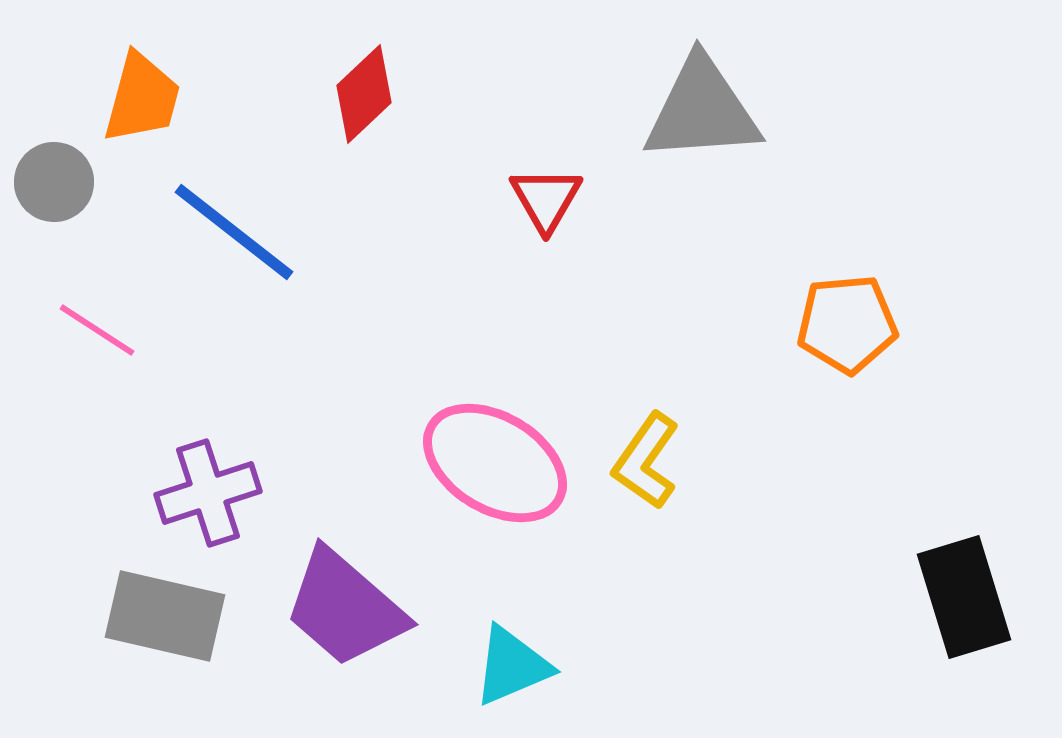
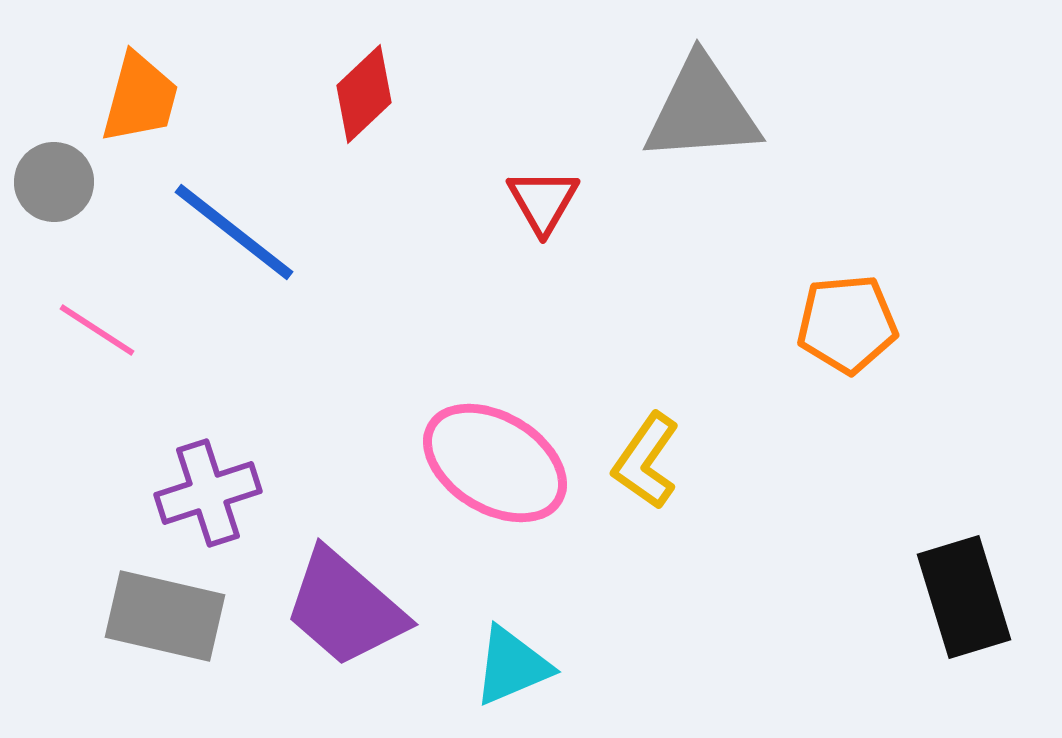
orange trapezoid: moved 2 px left
red triangle: moved 3 px left, 2 px down
